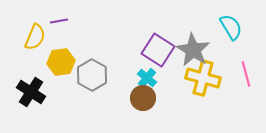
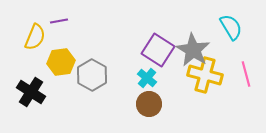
yellow cross: moved 2 px right, 3 px up
brown circle: moved 6 px right, 6 px down
